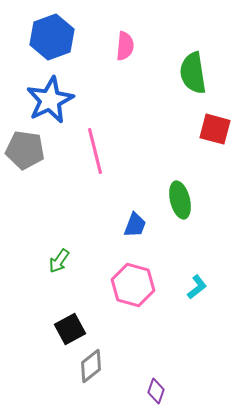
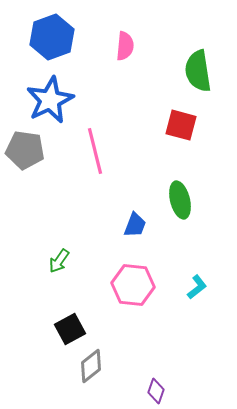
green semicircle: moved 5 px right, 2 px up
red square: moved 34 px left, 4 px up
pink hexagon: rotated 9 degrees counterclockwise
